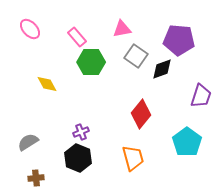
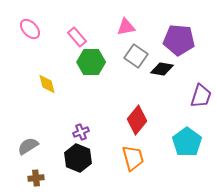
pink triangle: moved 4 px right, 2 px up
black diamond: rotated 30 degrees clockwise
yellow diamond: rotated 15 degrees clockwise
red diamond: moved 4 px left, 6 px down
gray semicircle: moved 4 px down
